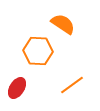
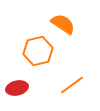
orange hexagon: rotated 16 degrees counterclockwise
red ellipse: rotated 45 degrees clockwise
